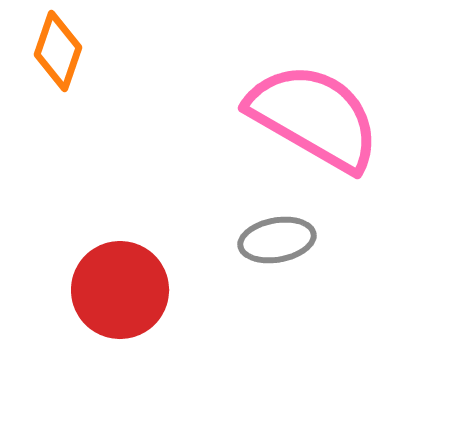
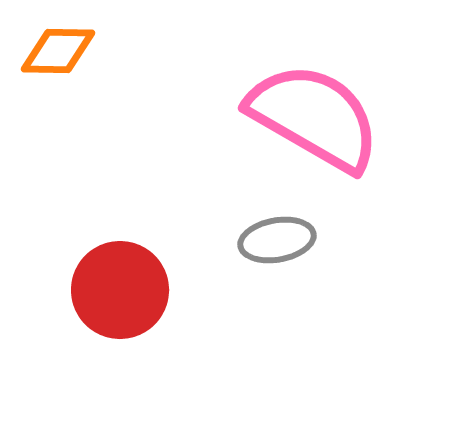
orange diamond: rotated 72 degrees clockwise
